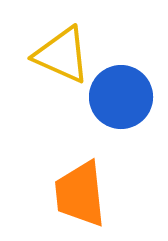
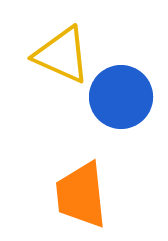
orange trapezoid: moved 1 px right, 1 px down
